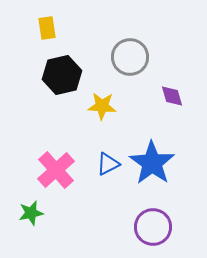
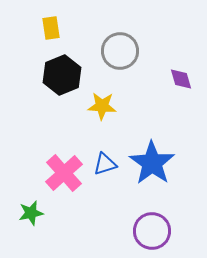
yellow rectangle: moved 4 px right
gray circle: moved 10 px left, 6 px up
black hexagon: rotated 9 degrees counterclockwise
purple diamond: moved 9 px right, 17 px up
blue triangle: moved 3 px left; rotated 10 degrees clockwise
pink cross: moved 8 px right, 3 px down
purple circle: moved 1 px left, 4 px down
